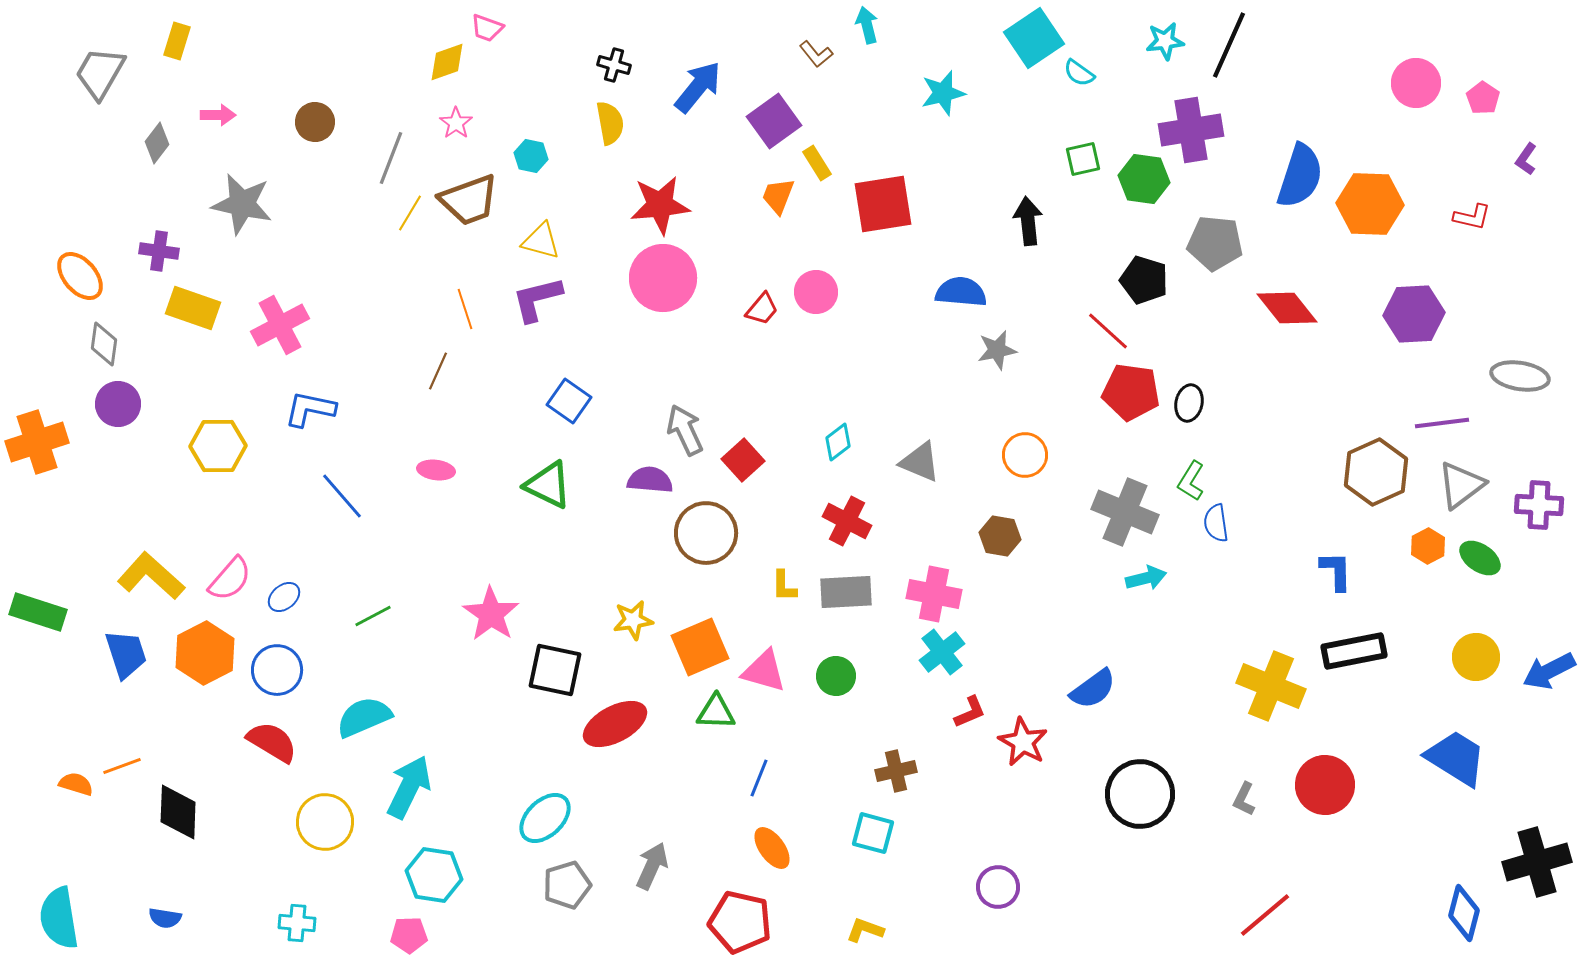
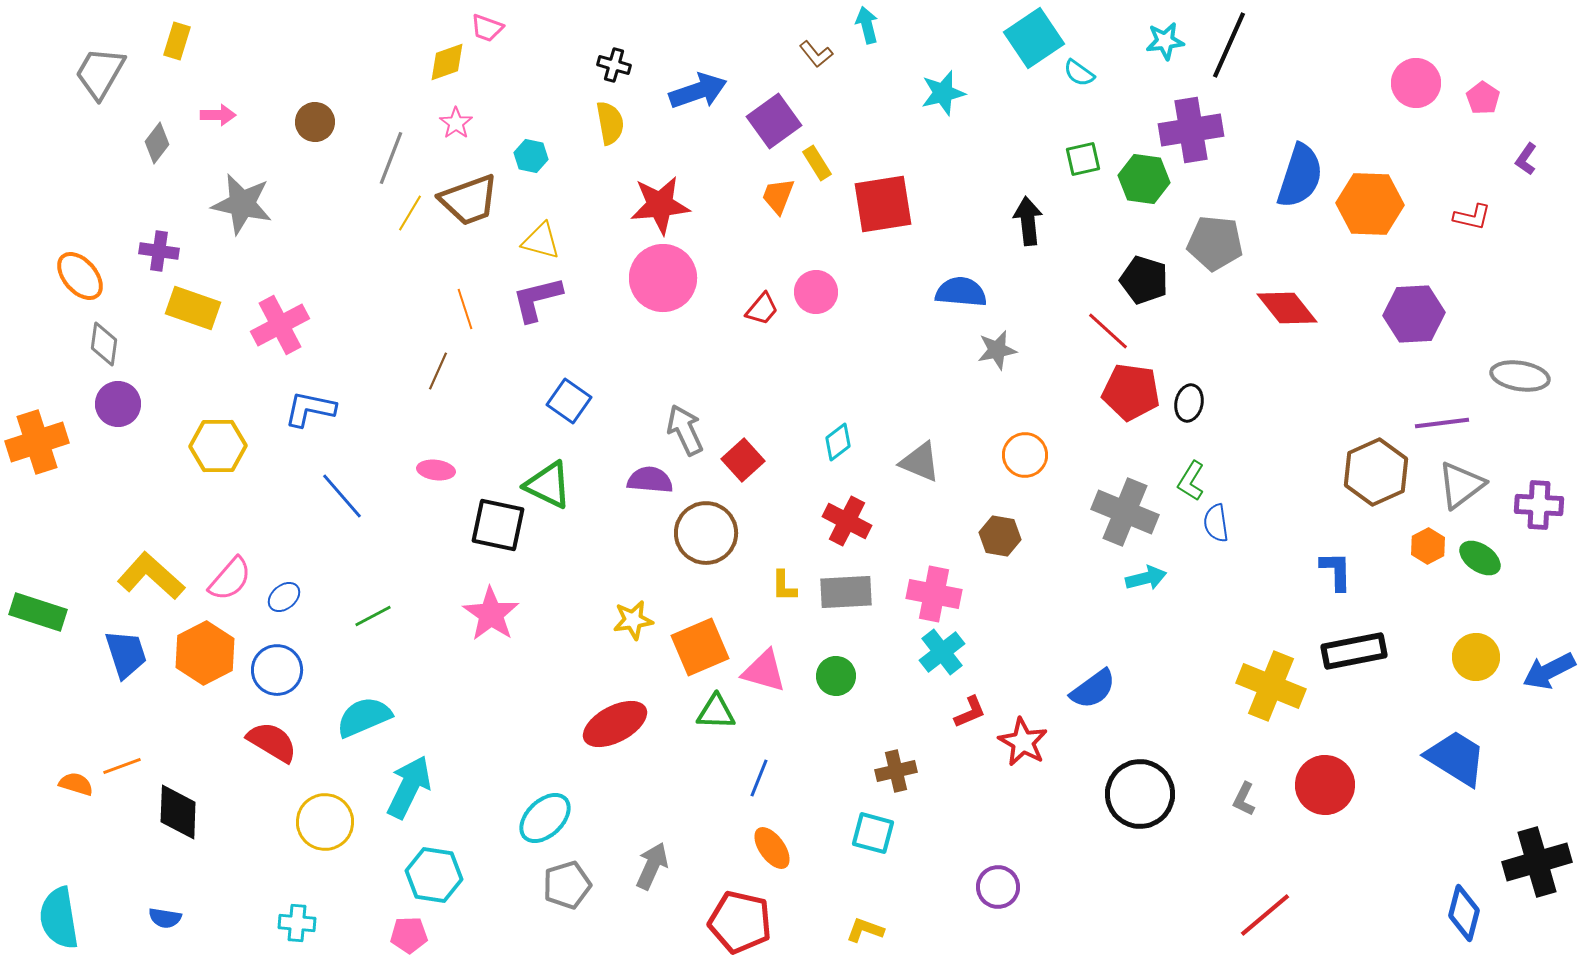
blue arrow at (698, 87): moved 4 px down; rotated 32 degrees clockwise
black square at (555, 670): moved 57 px left, 145 px up
